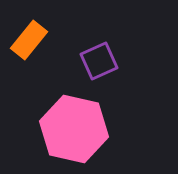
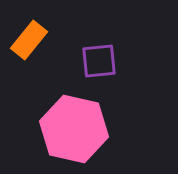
purple square: rotated 18 degrees clockwise
